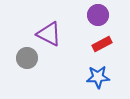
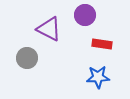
purple circle: moved 13 px left
purple triangle: moved 5 px up
red rectangle: rotated 36 degrees clockwise
